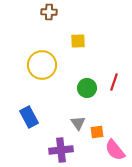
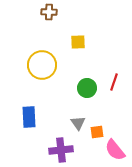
yellow square: moved 1 px down
blue rectangle: rotated 25 degrees clockwise
